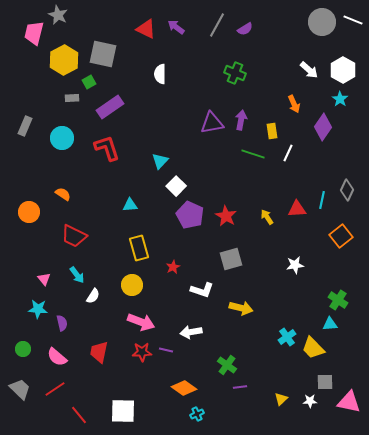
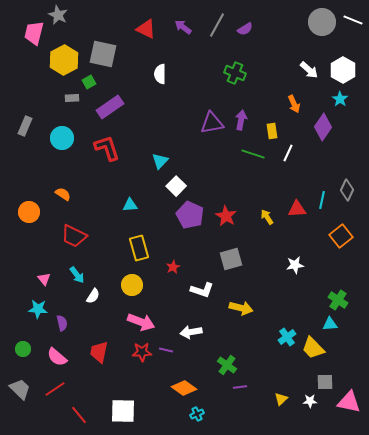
purple arrow at (176, 27): moved 7 px right
